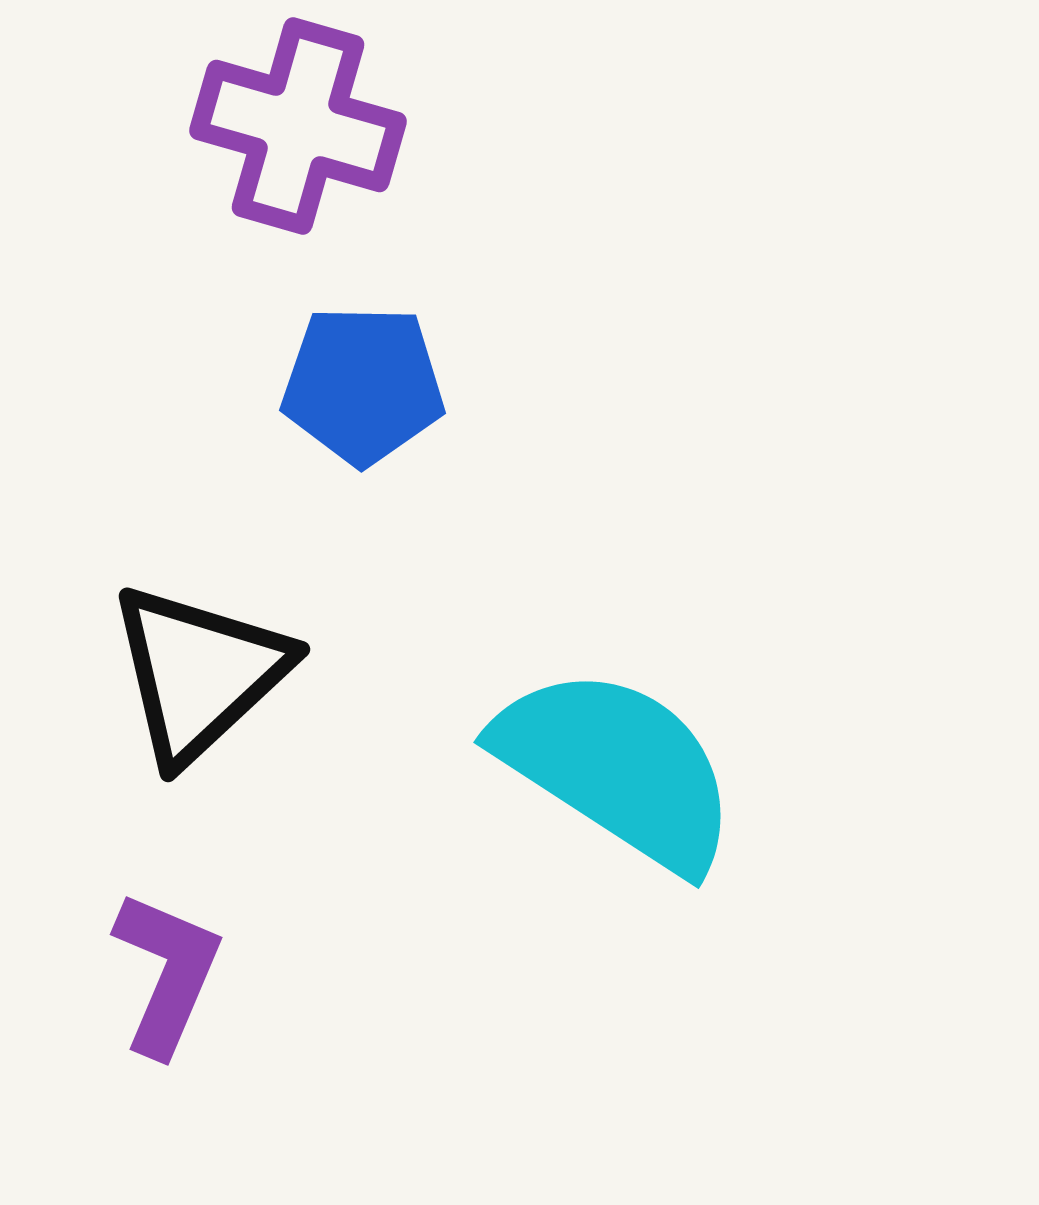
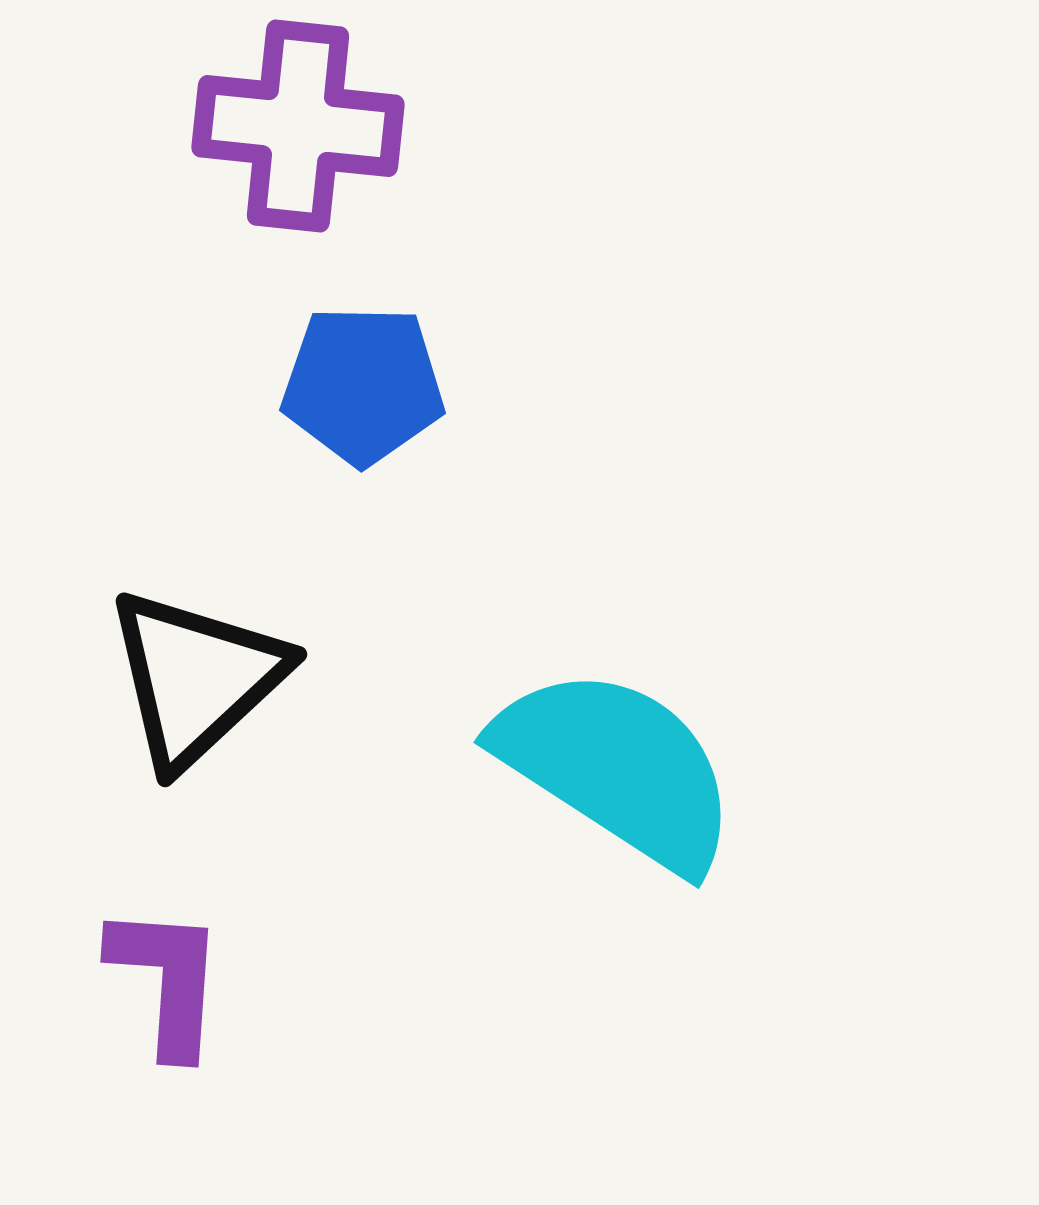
purple cross: rotated 10 degrees counterclockwise
black triangle: moved 3 px left, 5 px down
purple L-shape: moved 7 px down; rotated 19 degrees counterclockwise
